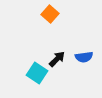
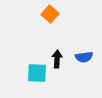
black arrow: rotated 42 degrees counterclockwise
cyan square: rotated 30 degrees counterclockwise
